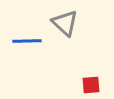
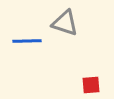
gray triangle: rotated 24 degrees counterclockwise
